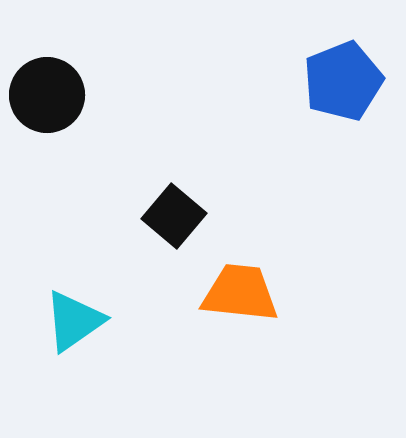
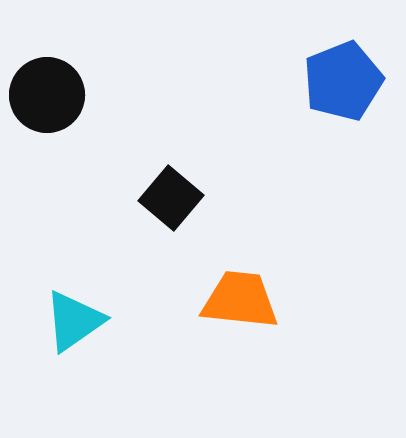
black square: moved 3 px left, 18 px up
orange trapezoid: moved 7 px down
